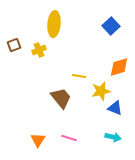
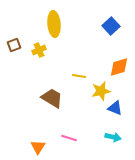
yellow ellipse: rotated 10 degrees counterclockwise
brown trapezoid: moved 9 px left; rotated 20 degrees counterclockwise
orange triangle: moved 7 px down
